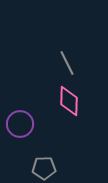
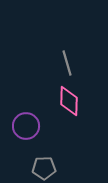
gray line: rotated 10 degrees clockwise
purple circle: moved 6 px right, 2 px down
